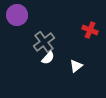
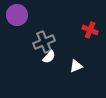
gray cross: rotated 15 degrees clockwise
white semicircle: moved 1 px right, 1 px up
white triangle: rotated 16 degrees clockwise
